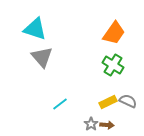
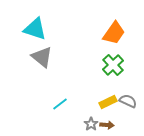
gray triangle: rotated 10 degrees counterclockwise
green cross: rotated 15 degrees clockwise
